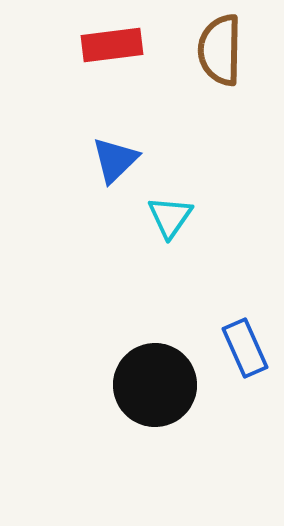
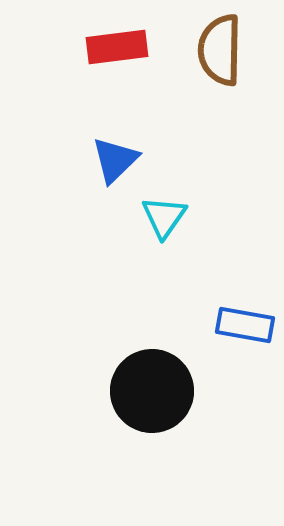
red rectangle: moved 5 px right, 2 px down
cyan triangle: moved 6 px left
blue rectangle: moved 23 px up; rotated 56 degrees counterclockwise
black circle: moved 3 px left, 6 px down
